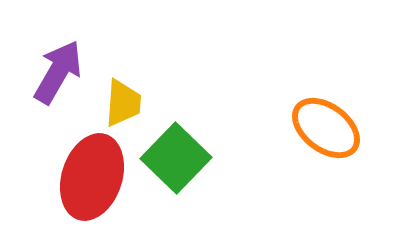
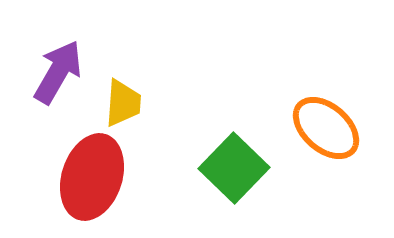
orange ellipse: rotated 4 degrees clockwise
green square: moved 58 px right, 10 px down
